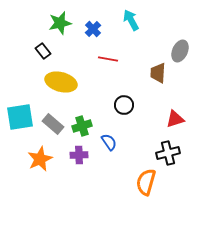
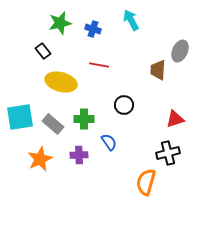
blue cross: rotated 28 degrees counterclockwise
red line: moved 9 px left, 6 px down
brown trapezoid: moved 3 px up
green cross: moved 2 px right, 7 px up; rotated 18 degrees clockwise
